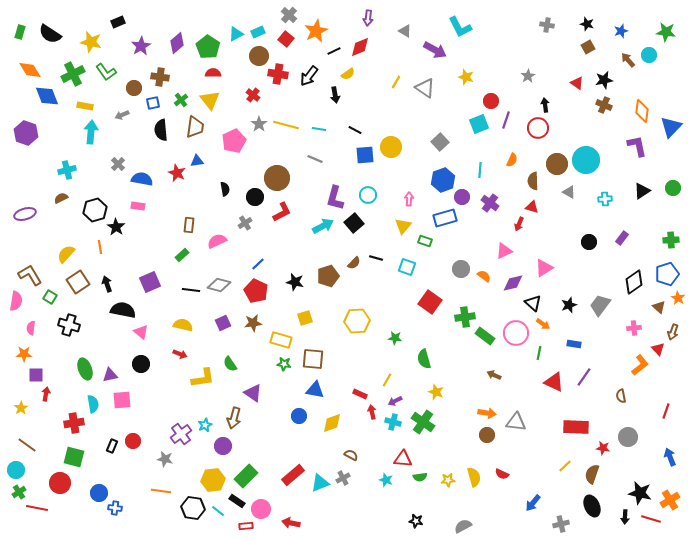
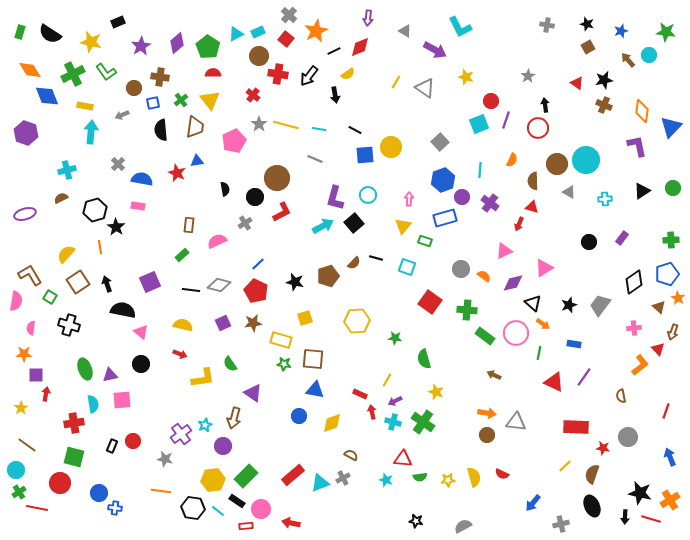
green cross at (465, 317): moved 2 px right, 7 px up; rotated 12 degrees clockwise
